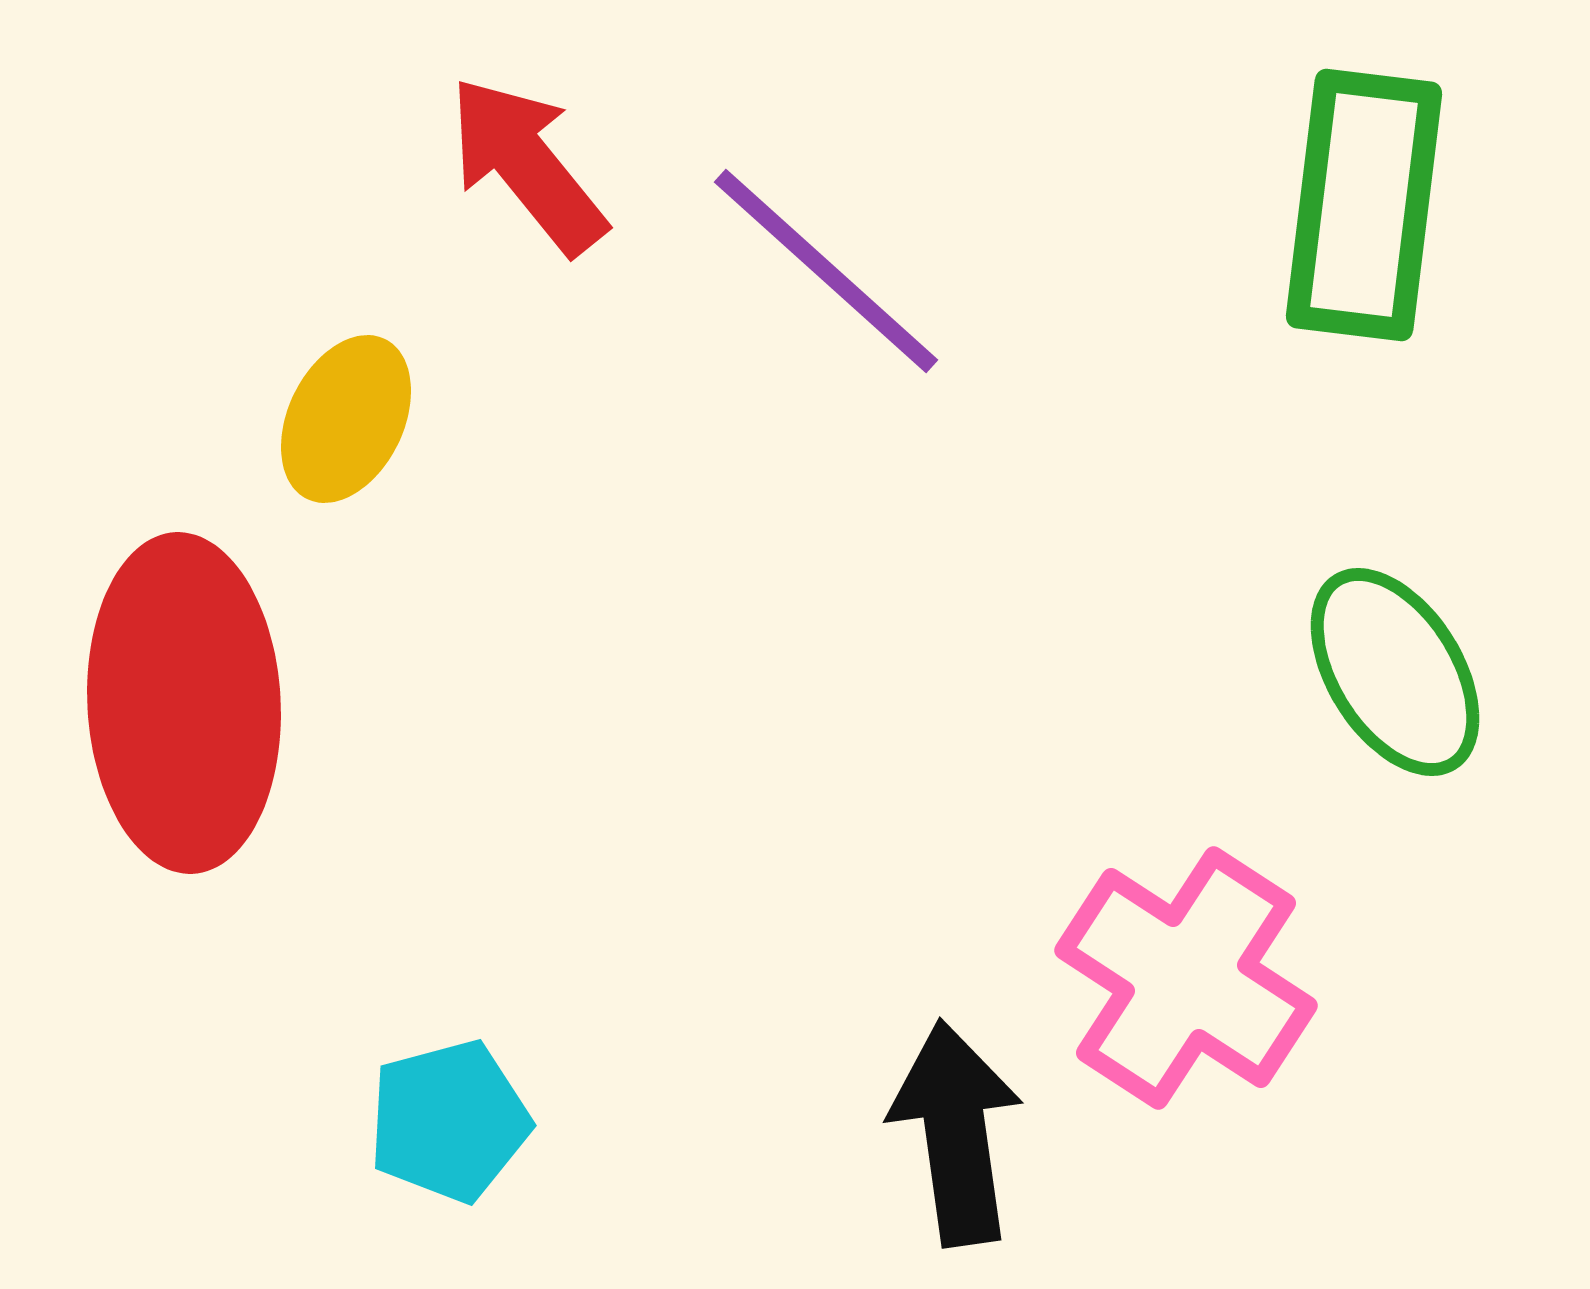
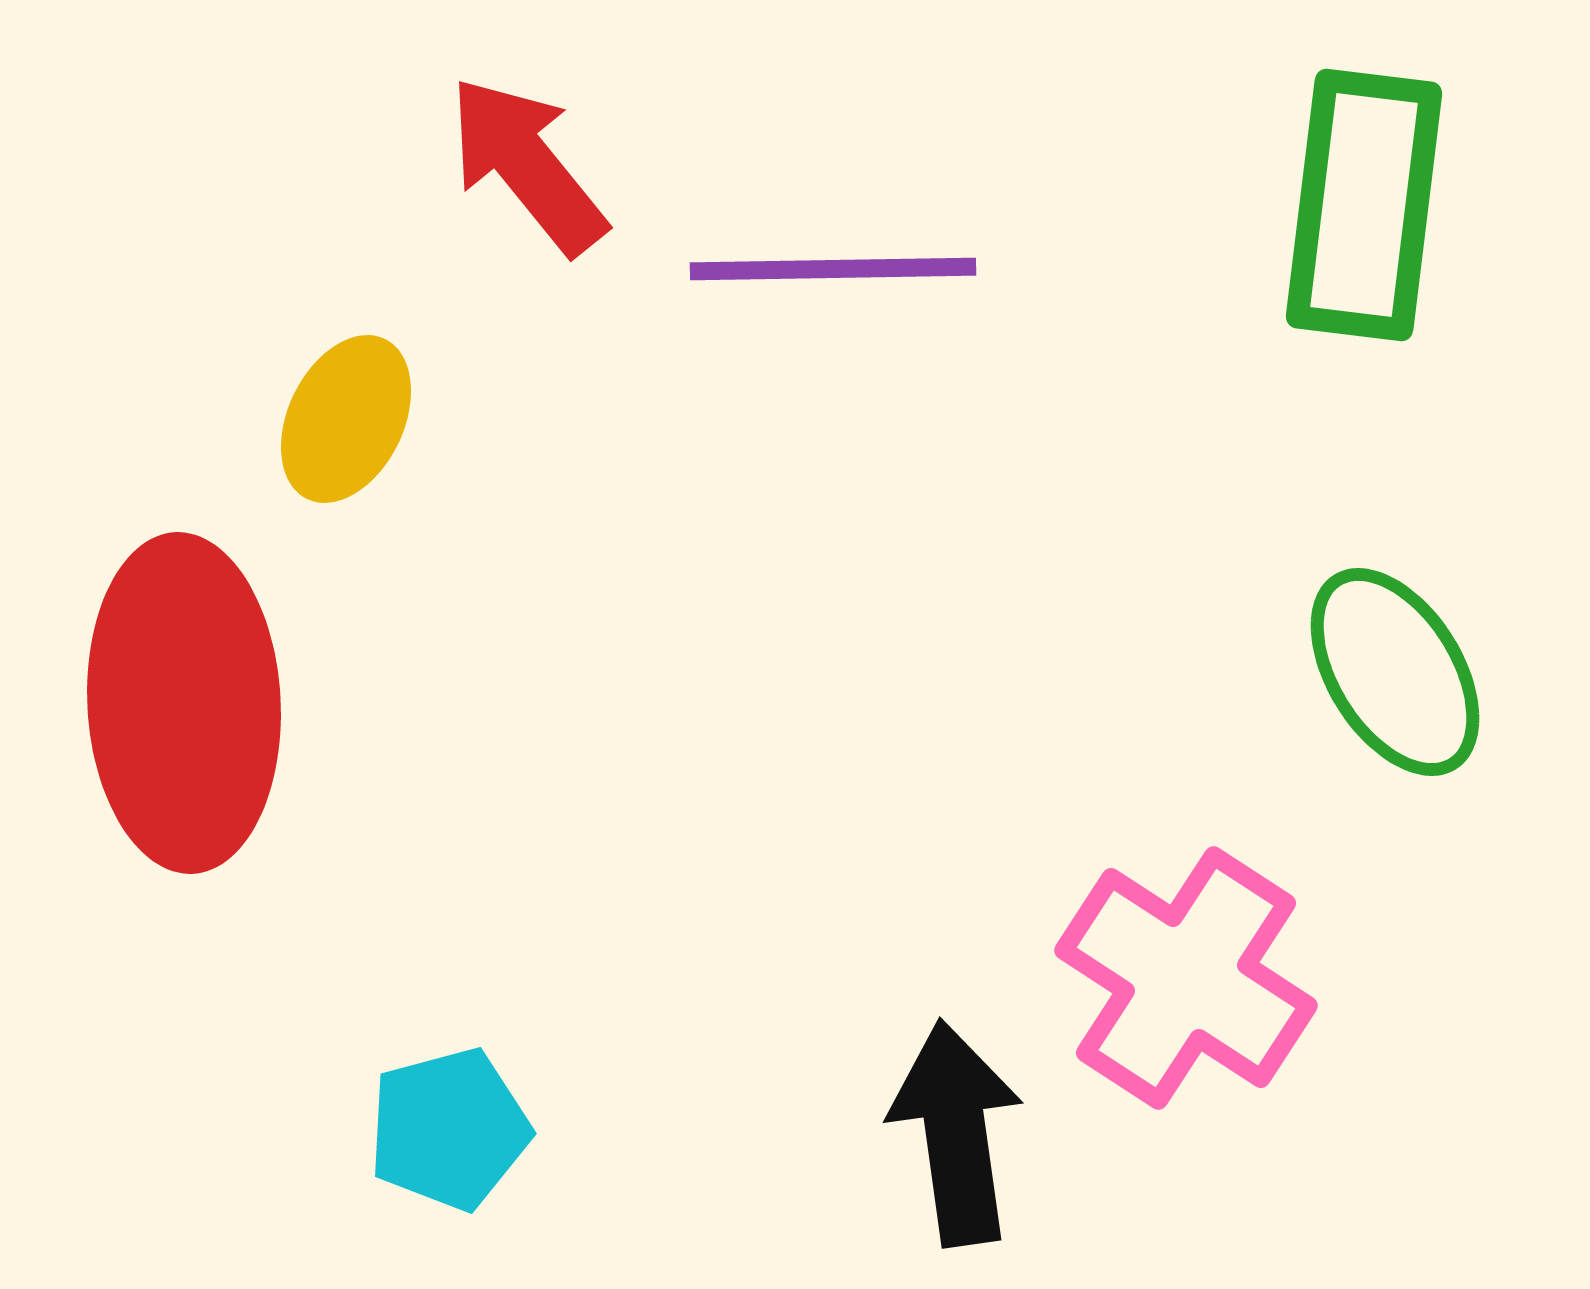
purple line: moved 7 px right, 2 px up; rotated 43 degrees counterclockwise
cyan pentagon: moved 8 px down
